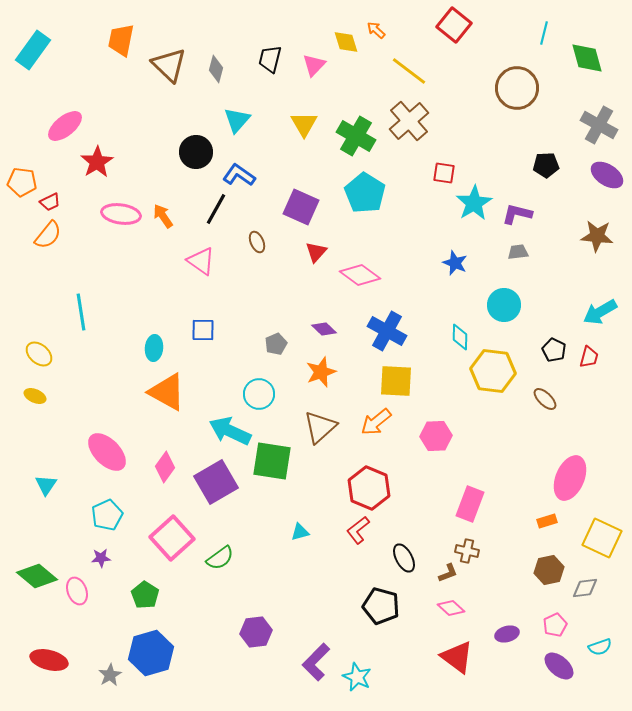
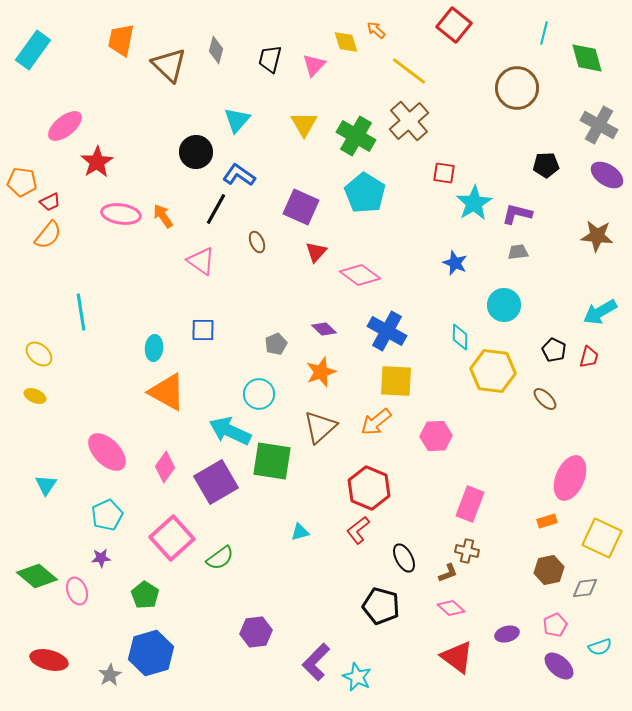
gray diamond at (216, 69): moved 19 px up
